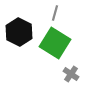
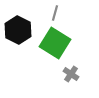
black hexagon: moved 1 px left, 2 px up
